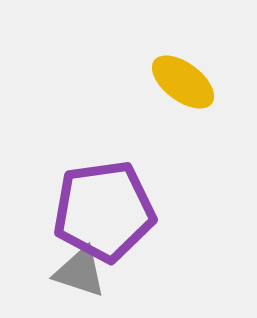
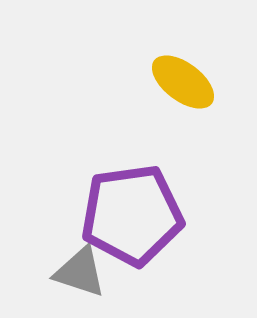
purple pentagon: moved 28 px right, 4 px down
